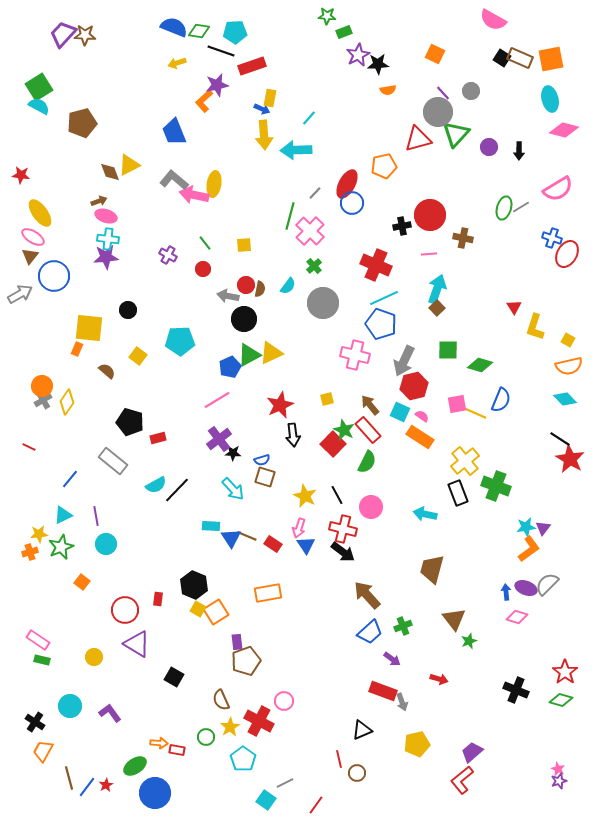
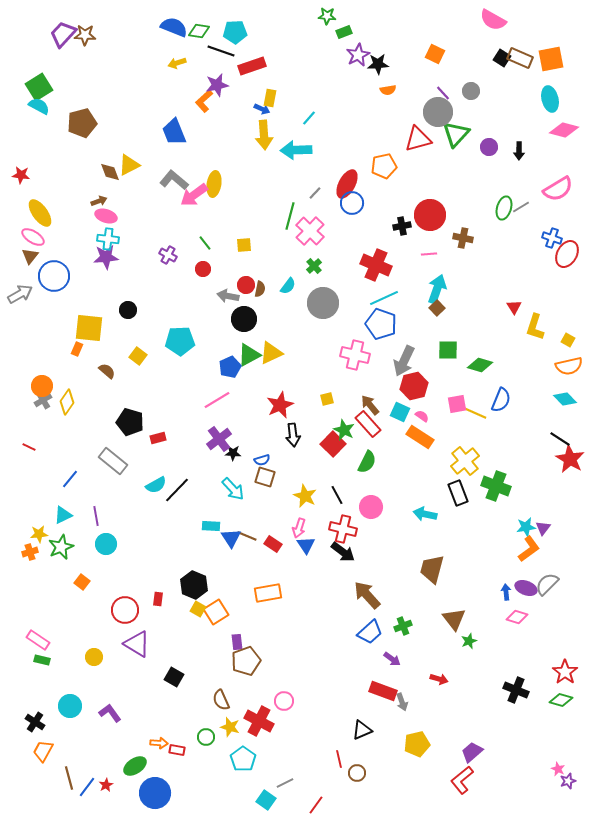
pink arrow at (194, 195): rotated 48 degrees counterclockwise
red rectangle at (368, 430): moved 6 px up
yellow star at (230, 727): rotated 24 degrees counterclockwise
purple star at (559, 781): moved 9 px right
